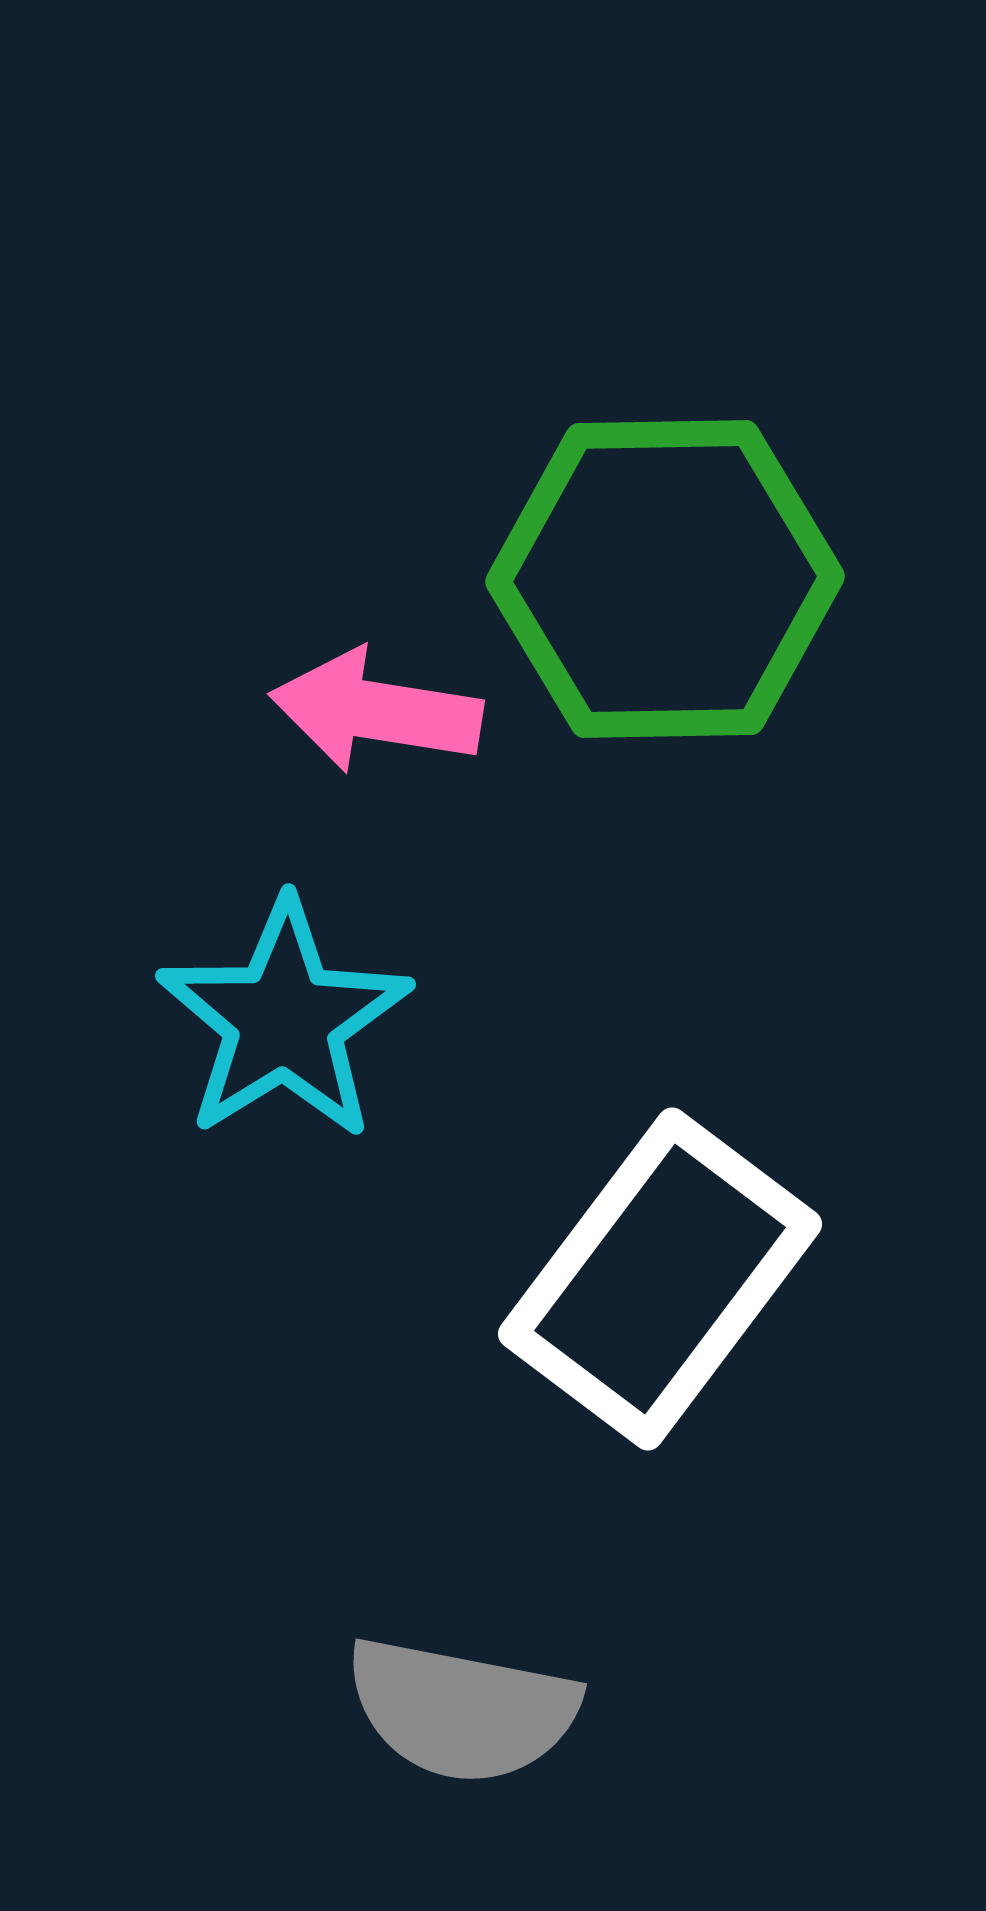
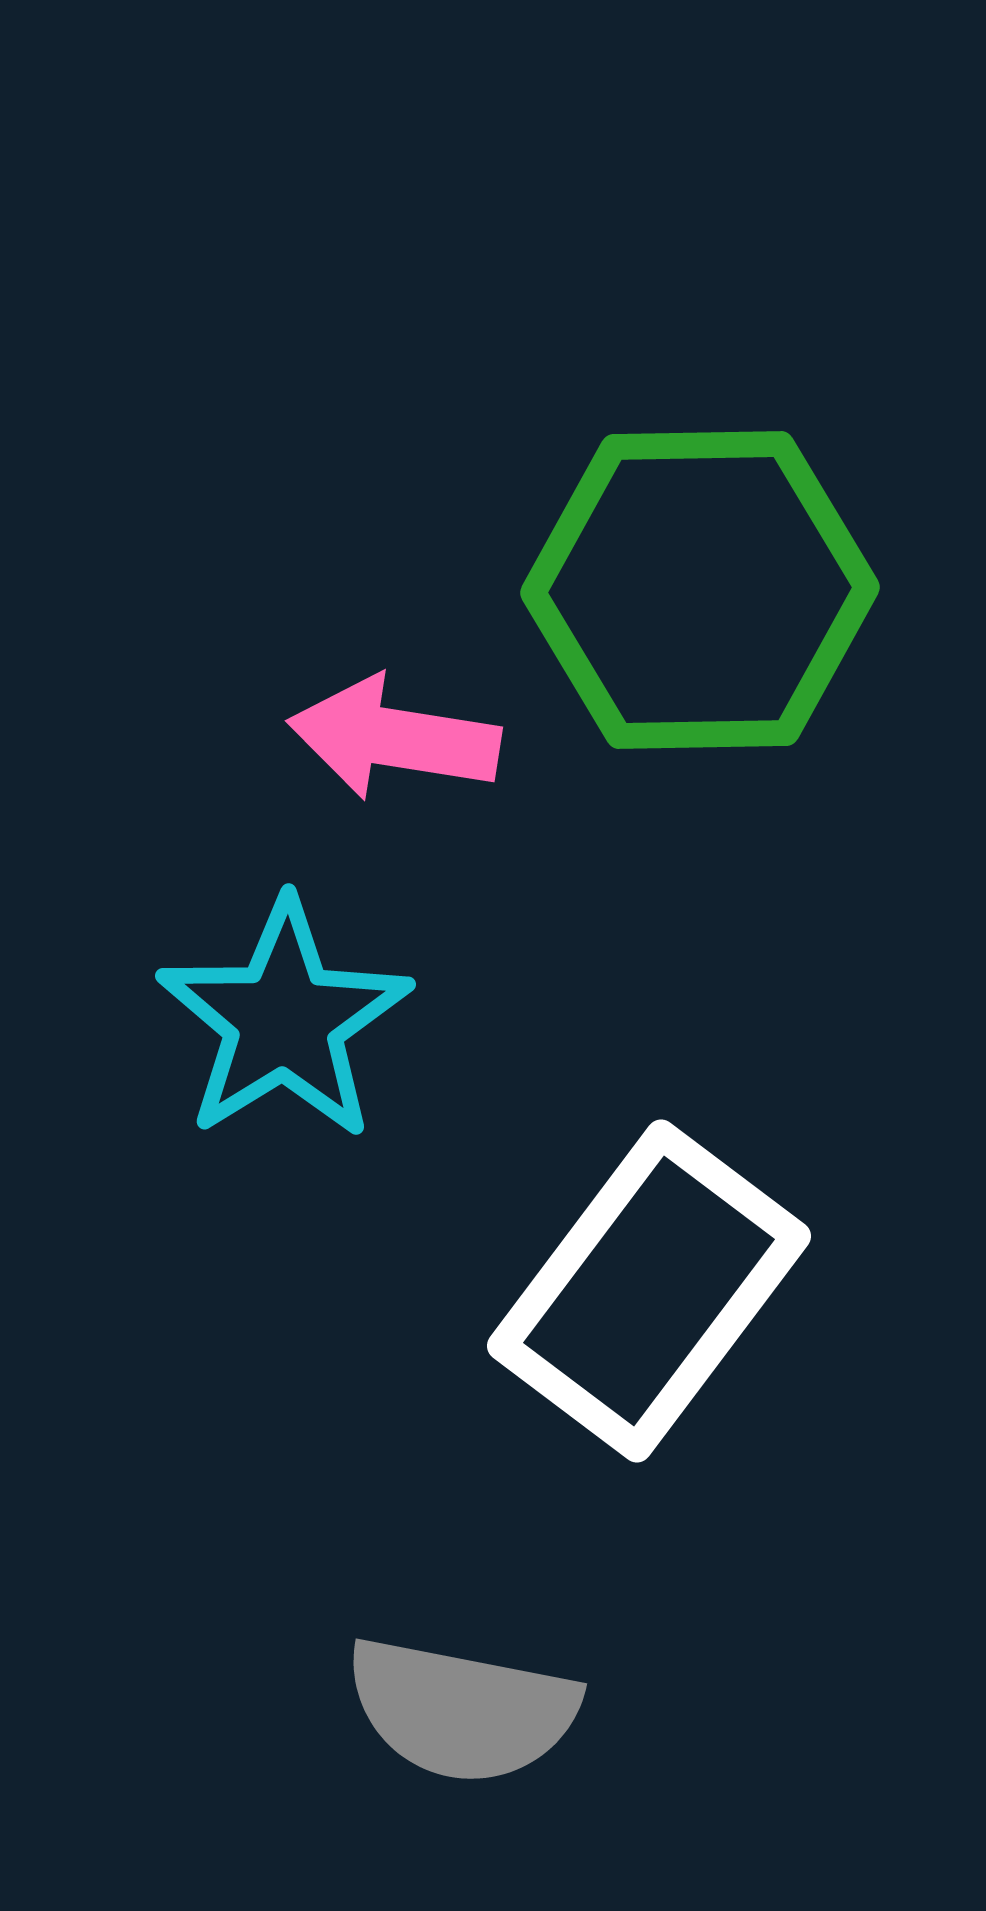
green hexagon: moved 35 px right, 11 px down
pink arrow: moved 18 px right, 27 px down
white rectangle: moved 11 px left, 12 px down
